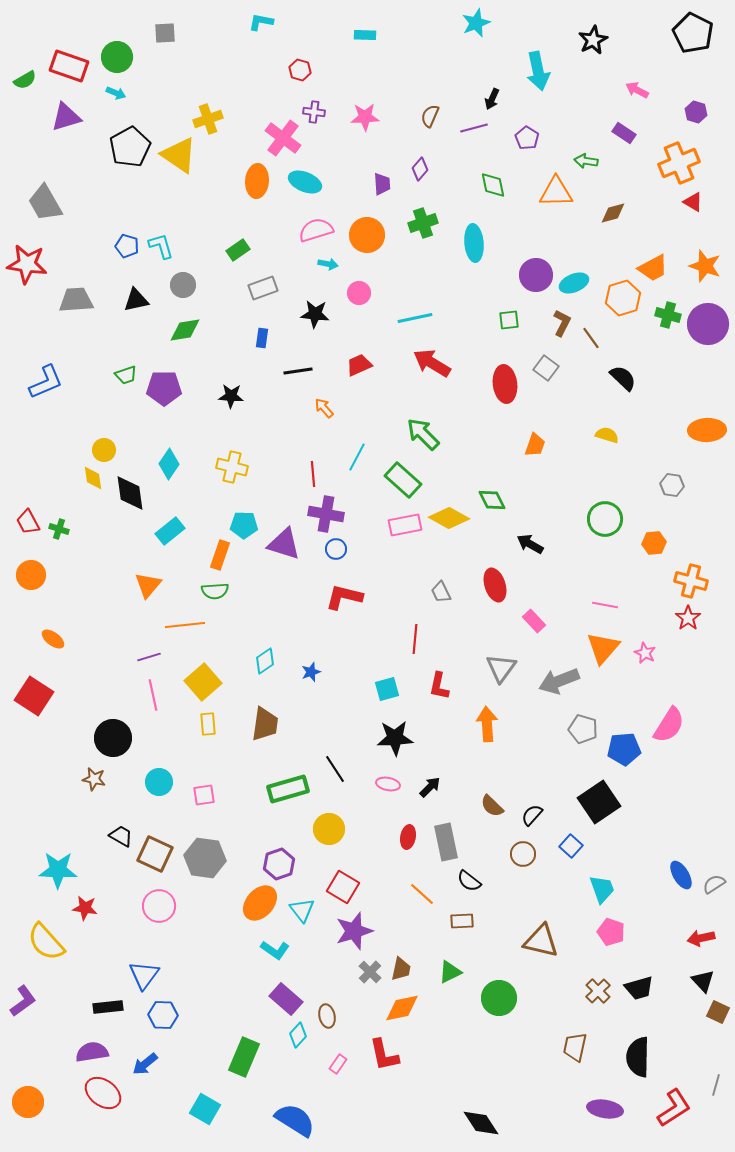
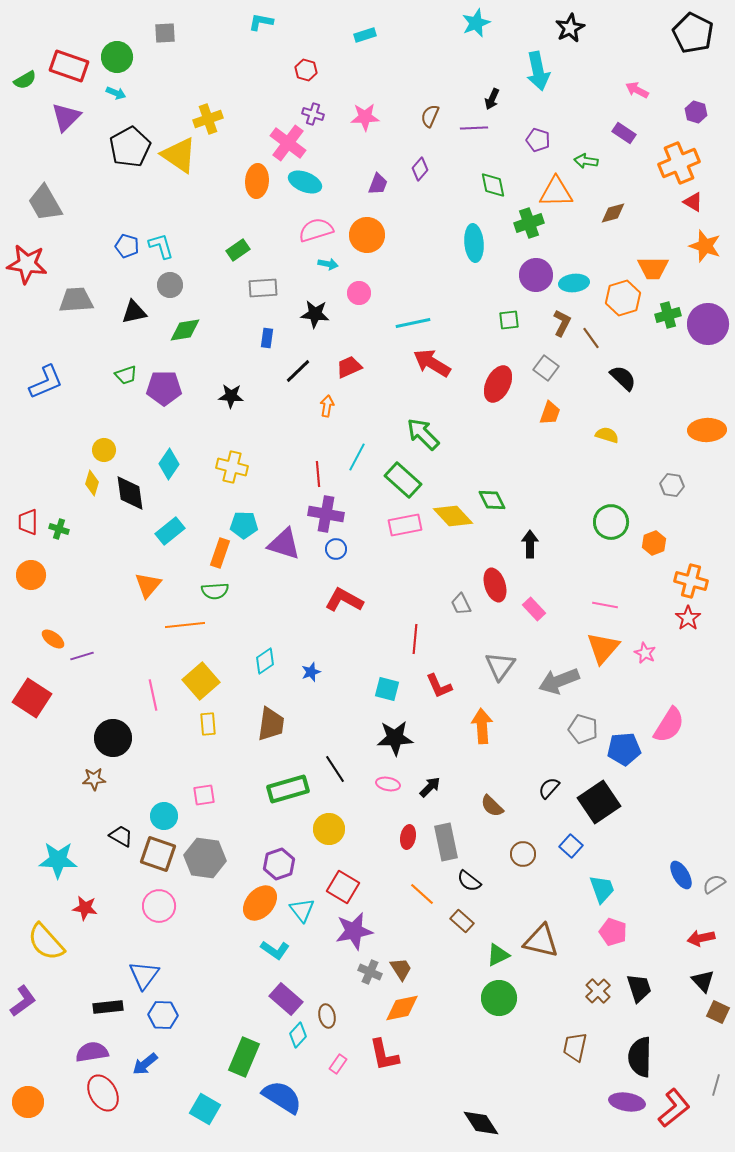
cyan rectangle at (365, 35): rotated 20 degrees counterclockwise
black star at (593, 40): moved 23 px left, 12 px up
red hexagon at (300, 70): moved 6 px right
purple cross at (314, 112): moved 1 px left, 2 px down; rotated 10 degrees clockwise
purple triangle at (66, 117): rotated 28 degrees counterclockwise
purple line at (474, 128): rotated 12 degrees clockwise
pink cross at (283, 138): moved 5 px right, 5 px down
purple pentagon at (527, 138): moved 11 px right, 2 px down; rotated 15 degrees counterclockwise
purple trapezoid at (382, 184): moved 4 px left; rotated 25 degrees clockwise
green cross at (423, 223): moved 106 px right
orange star at (705, 266): moved 20 px up
orange trapezoid at (653, 268): rotated 28 degrees clockwise
cyan ellipse at (574, 283): rotated 16 degrees clockwise
gray circle at (183, 285): moved 13 px left
gray rectangle at (263, 288): rotated 16 degrees clockwise
black triangle at (136, 300): moved 2 px left, 12 px down
green cross at (668, 315): rotated 30 degrees counterclockwise
cyan line at (415, 318): moved 2 px left, 5 px down
blue rectangle at (262, 338): moved 5 px right
red trapezoid at (359, 365): moved 10 px left, 2 px down
black line at (298, 371): rotated 36 degrees counterclockwise
red ellipse at (505, 384): moved 7 px left; rotated 33 degrees clockwise
orange arrow at (324, 408): moved 3 px right, 2 px up; rotated 50 degrees clockwise
orange trapezoid at (535, 445): moved 15 px right, 32 px up
red line at (313, 474): moved 5 px right
yellow diamond at (93, 478): moved 1 px left, 5 px down; rotated 25 degrees clockwise
yellow diamond at (449, 518): moved 4 px right, 2 px up; rotated 18 degrees clockwise
green circle at (605, 519): moved 6 px right, 3 px down
red trapezoid at (28, 522): rotated 28 degrees clockwise
orange hexagon at (654, 543): rotated 15 degrees counterclockwise
black arrow at (530, 544): rotated 60 degrees clockwise
orange rectangle at (220, 555): moved 2 px up
gray trapezoid at (441, 592): moved 20 px right, 12 px down
red L-shape at (344, 597): moved 3 px down; rotated 15 degrees clockwise
pink rectangle at (534, 621): moved 12 px up
purple line at (149, 657): moved 67 px left, 1 px up
gray triangle at (501, 668): moved 1 px left, 2 px up
yellow square at (203, 682): moved 2 px left, 1 px up
red L-shape at (439, 686): rotated 36 degrees counterclockwise
cyan square at (387, 689): rotated 30 degrees clockwise
red square at (34, 696): moved 2 px left, 2 px down
brown trapezoid at (265, 724): moved 6 px right
orange arrow at (487, 724): moved 5 px left, 2 px down
brown star at (94, 779): rotated 15 degrees counterclockwise
cyan circle at (159, 782): moved 5 px right, 34 px down
black semicircle at (532, 815): moved 17 px right, 27 px up
brown square at (155, 854): moved 3 px right; rotated 6 degrees counterclockwise
cyan star at (58, 870): moved 10 px up
brown rectangle at (462, 921): rotated 45 degrees clockwise
purple star at (354, 931): rotated 6 degrees clockwise
pink pentagon at (611, 932): moved 2 px right
brown trapezoid at (401, 969): rotated 45 degrees counterclockwise
gray cross at (370, 972): rotated 20 degrees counterclockwise
green triangle at (450, 972): moved 48 px right, 17 px up
black trapezoid at (639, 988): rotated 92 degrees counterclockwise
black semicircle at (638, 1057): moved 2 px right
red ellipse at (103, 1093): rotated 24 degrees clockwise
red L-shape at (674, 1108): rotated 6 degrees counterclockwise
purple ellipse at (605, 1109): moved 22 px right, 7 px up
blue semicircle at (295, 1120): moved 13 px left, 23 px up
